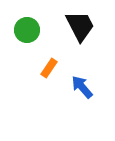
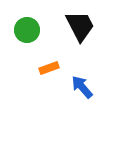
orange rectangle: rotated 36 degrees clockwise
